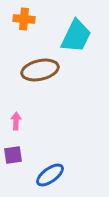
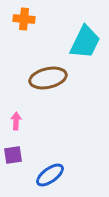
cyan trapezoid: moved 9 px right, 6 px down
brown ellipse: moved 8 px right, 8 px down
